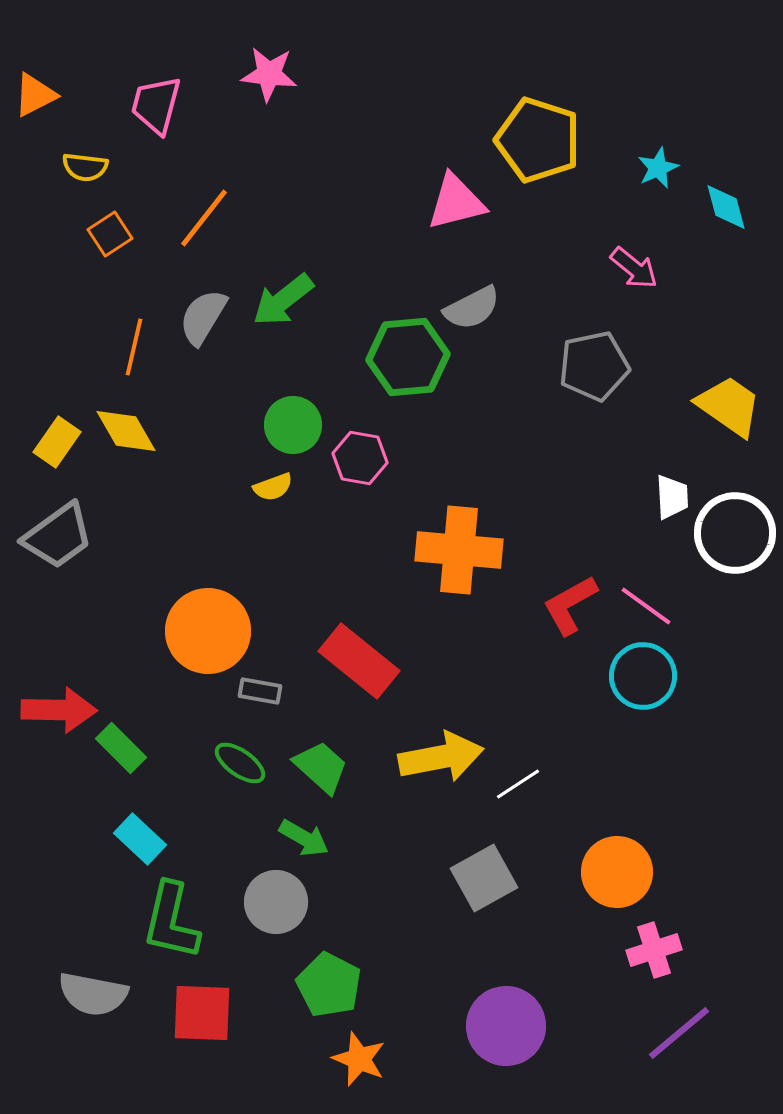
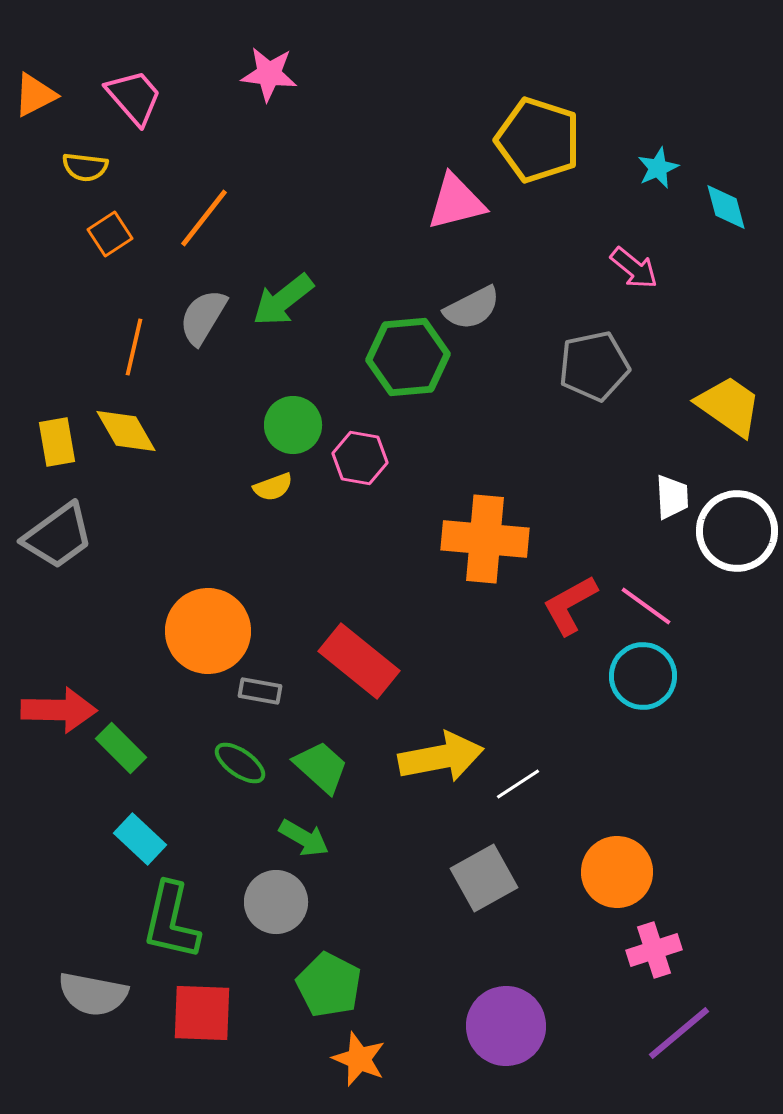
pink trapezoid at (156, 105): moved 22 px left, 8 px up; rotated 124 degrees clockwise
yellow rectangle at (57, 442): rotated 45 degrees counterclockwise
white circle at (735, 533): moved 2 px right, 2 px up
orange cross at (459, 550): moved 26 px right, 11 px up
